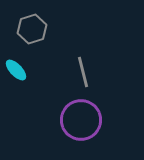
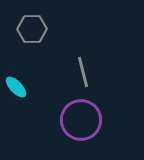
gray hexagon: rotated 16 degrees clockwise
cyan ellipse: moved 17 px down
